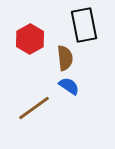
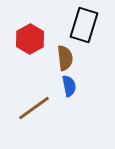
black rectangle: rotated 28 degrees clockwise
blue semicircle: rotated 45 degrees clockwise
